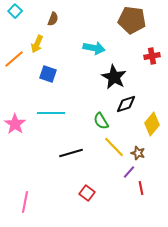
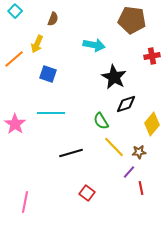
cyan arrow: moved 3 px up
brown star: moved 1 px right, 1 px up; rotated 24 degrees counterclockwise
